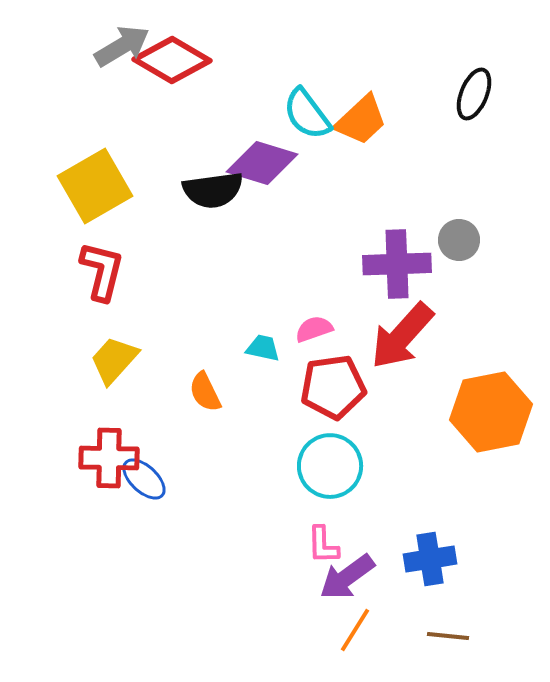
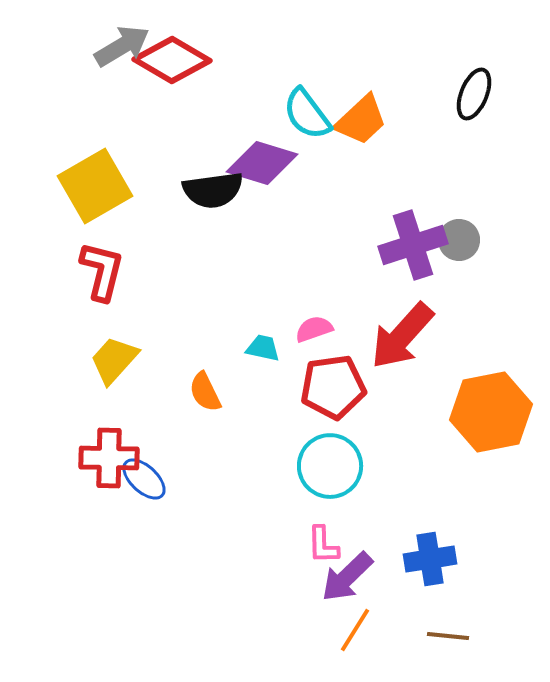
purple cross: moved 16 px right, 19 px up; rotated 16 degrees counterclockwise
purple arrow: rotated 8 degrees counterclockwise
